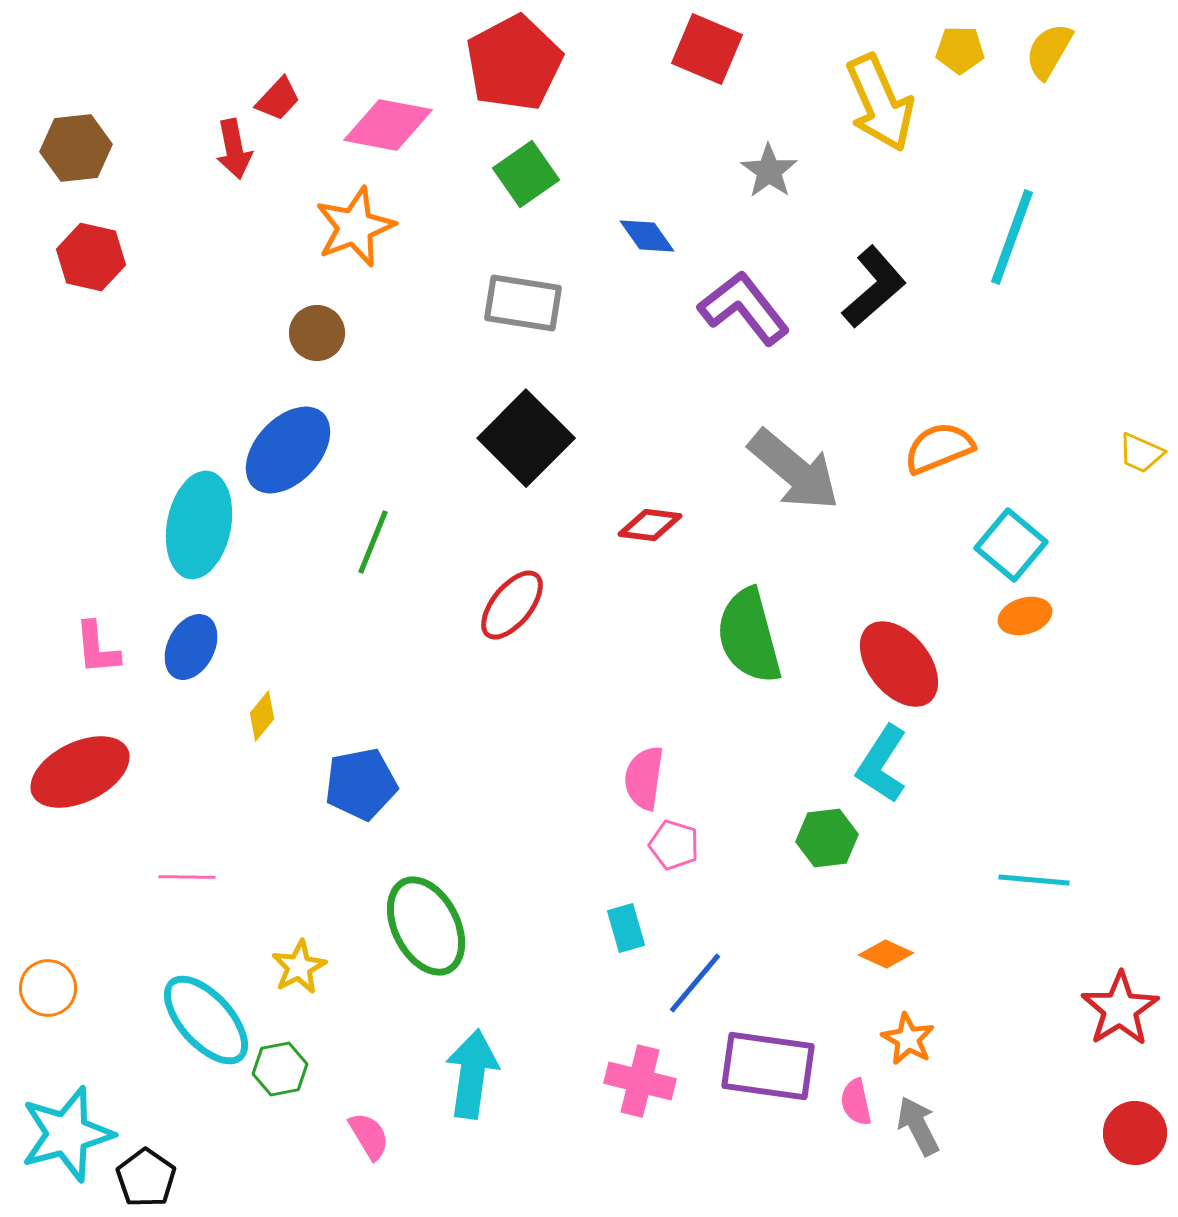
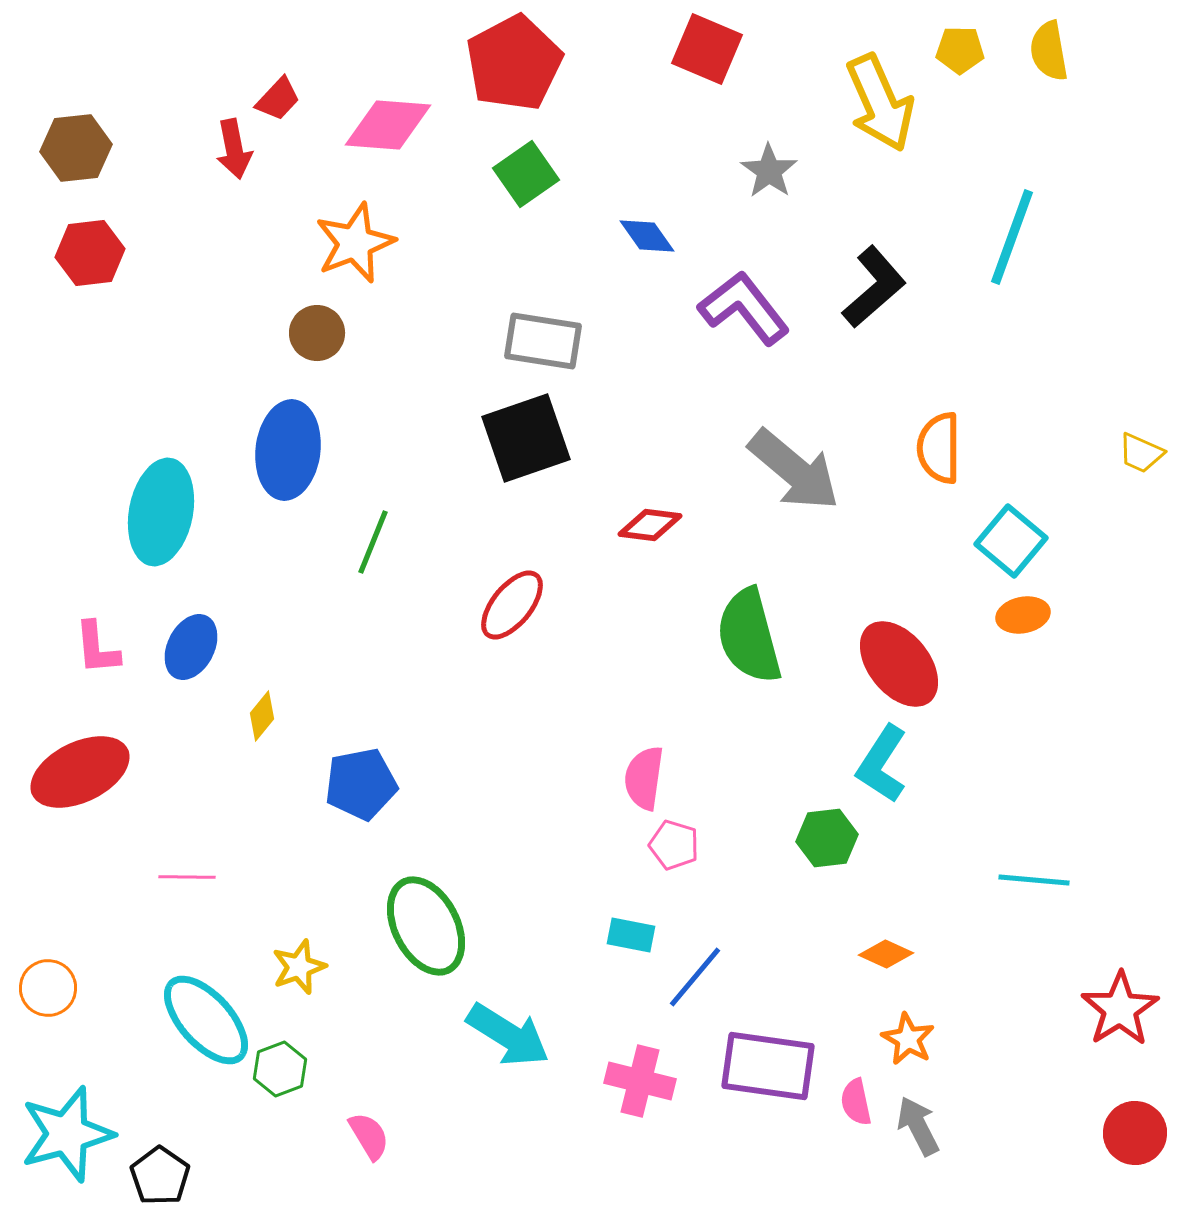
yellow semicircle at (1049, 51): rotated 40 degrees counterclockwise
pink diamond at (388, 125): rotated 6 degrees counterclockwise
orange star at (355, 227): moved 16 px down
red hexagon at (91, 257): moved 1 px left, 4 px up; rotated 20 degrees counterclockwise
gray rectangle at (523, 303): moved 20 px right, 38 px down
black square at (526, 438): rotated 26 degrees clockwise
orange semicircle at (939, 448): rotated 68 degrees counterclockwise
blue ellipse at (288, 450): rotated 36 degrees counterclockwise
cyan ellipse at (199, 525): moved 38 px left, 13 px up
cyan square at (1011, 545): moved 4 px up
orange ellipse at (1025, 616): moved 2 px left, 1 px up; rotated 6 degrees clockwise
cyan rectangle at (626, 928): moved 5 px right, 7 px down; rotated 63 degrees counterclockwise
yellow star at (299, 967): rotated 8 degrees clockwise
blue line at (695, 983): moved 6 px up
green hexagon at (280, 1069): rotated 10 degrees counterclockwise
cyan arrow at (472, 1074): moved 36 px right, 39 px up; rotated 114 degrees clockwise
black pentagon at (146, 1178): moved 14 px right, 2 px up
